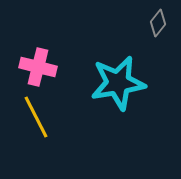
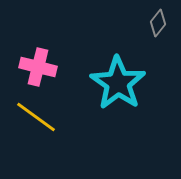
cyan star: rotated 28 degrees counterclockwise
yellow line: rotated 27 degrees counterclockwise
